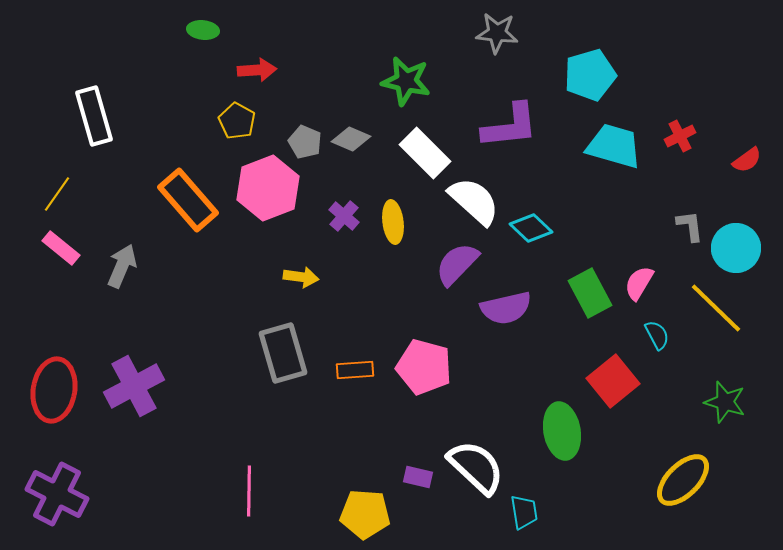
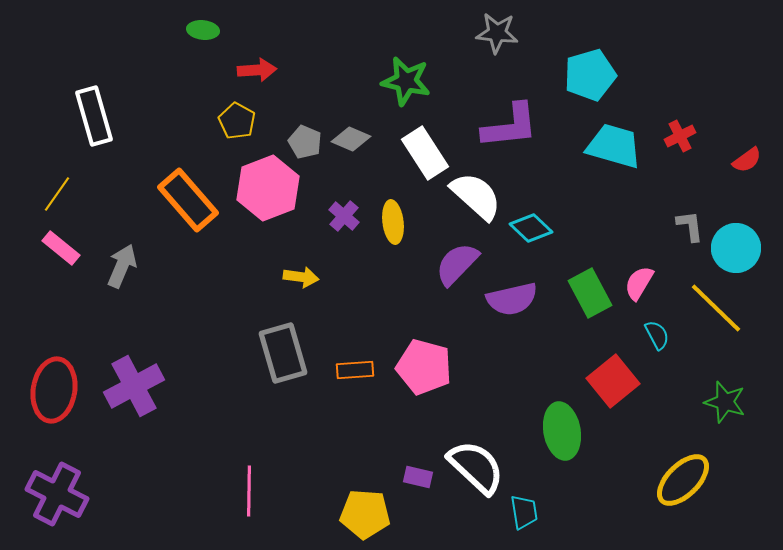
white rectangle at (425, 153): rotated 12 degrees clockwise
white semicircle at (474, 201): moved 2 px right, 5 px up
purple semicircle at (506, 308): moved 6 px right, 9 px up
